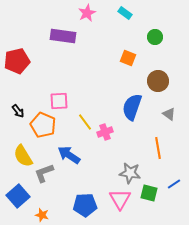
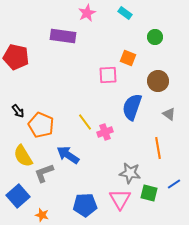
red pentagon: moved 1 px left, 4 px up; rotated 25 degrees clockwise
pink square: moved 49 px right, 26 px up
orange pentagon: moved 2 px left
blue arrow: moved 1 px left
